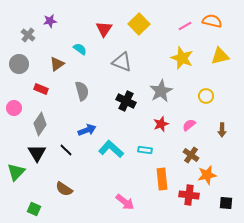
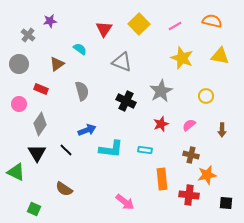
pink line: moved 10 px left
yellow triangle: rotated 24 degrees clockwise
pink circle: moved 5 px right, 4 px up
cyan L-shape: rotated 145 degrees clockwise
brown cross: rotated 21 degrees counterclockwise
green triangle: rotated 48 degrees counterclockwise
